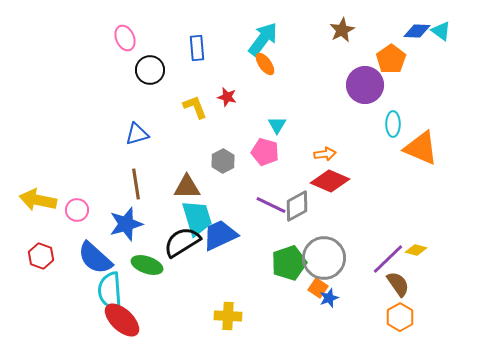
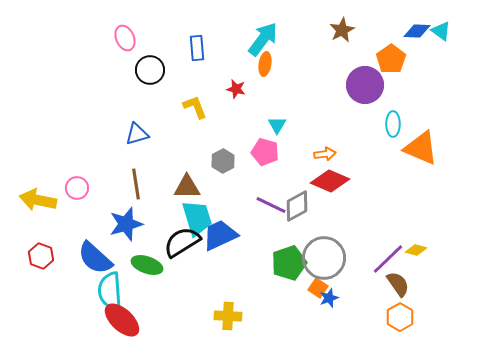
orange ellipse at (265, 64): rotated 45 degrees clockwise
red star at (227, 97): moved 9 px right, 8 px up
pink circle at (77, 210): moved 22 px up
